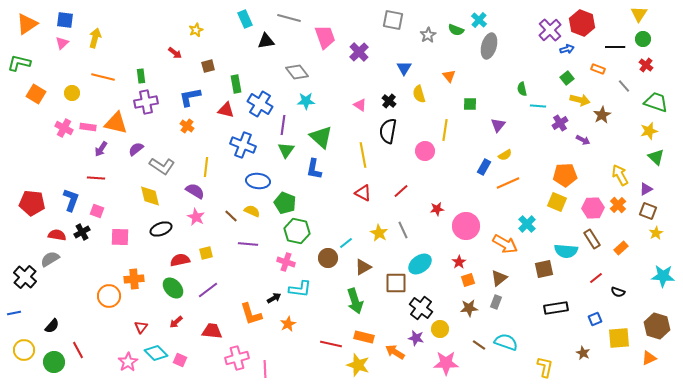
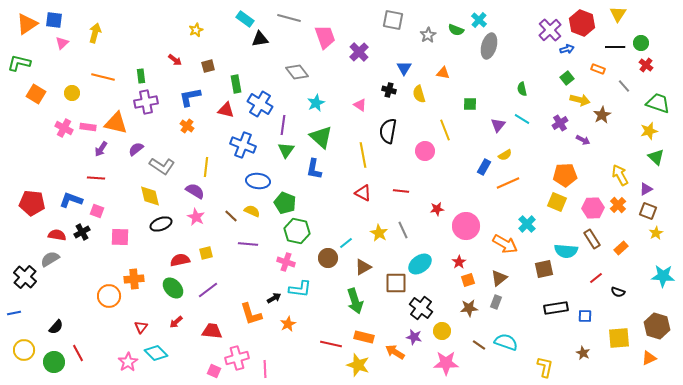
yellow triangle at (639, 14): moved 21 px left
cyan rectangle at (245, 19): rotated 30 degrees counterclockwise
blue square at (65, 20): moved 11 px left
yellow arrow at (95, 38): moved 5 px up
green circle at (643, 39): moved 2 px left, 4 px down
black triangle at (266, 41): moved 6 px left, 2 px up
red arrow at (175, 53): moved 7 px down
orange triangle at (449, 76): moved 6 px left, 3 px up; rotated 40 degrees counterclockwise
cyan star at (306, 101): moved 10 px right, 2 px down; rotated 24 degrees counterclockwise
black cross at (389, 101): moved 11 px up; rotated 24 degrees counterclockwise
green trapezoid at (656, 102): moved 2 px right, 1 px down
cyan line at (538, 106): moved 16 px left, 13 px down; rotated 28 degrees clockwise
yellow line at (445, 130): rotated 30 degrees counterclockwise
red line at (401, 191): rotated 49 degrees clockwise
blue L-shape at (71, 200): rotated 90 degrees counterclockwise
black ellipse at (161, 229): moved 5 px up
blue square at (595, 319): moved 10 px left, 3 px up; rotated 24 degrees clockwise
black semicircle at (52, 326): moved 4 px right, 1 px down
yellow circle at (440, 329): moved 2 px right, 2 px down
purple star at (416, 338): moved 2 px left, 1 px up
red line at (78, 350): moved 3 px down
pink square at (180, 360): moved 34 px right, 11 px down
